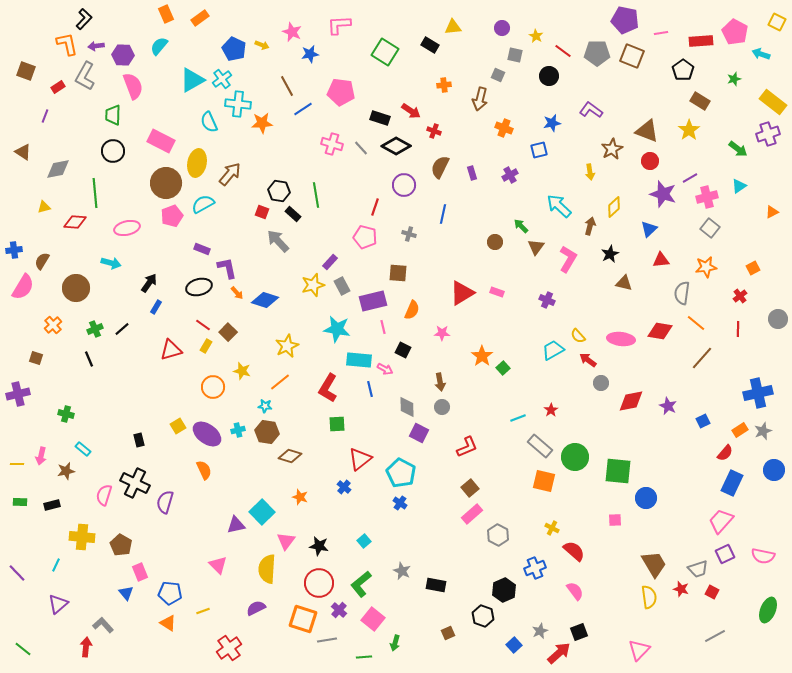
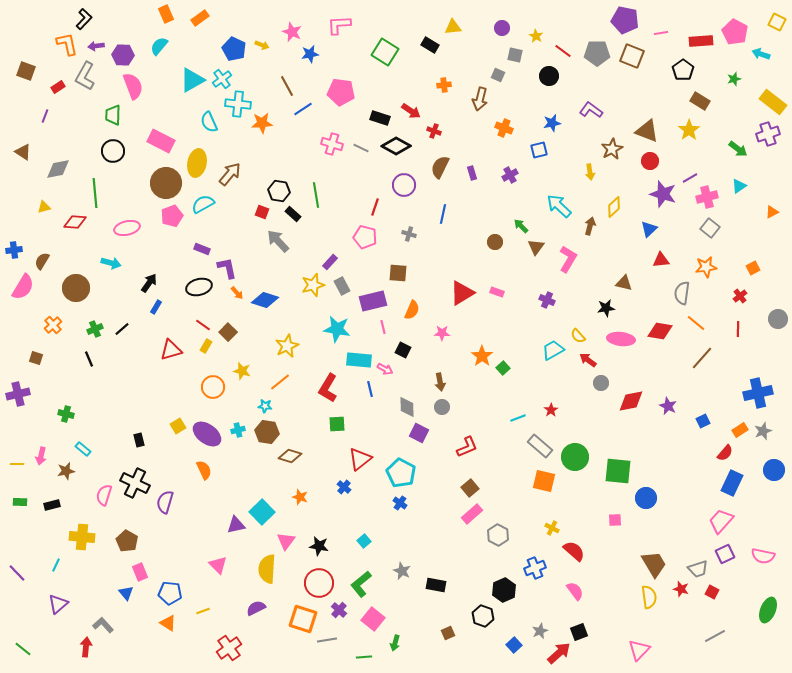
gray line at (361, 148): rotated 21 degrees counterclockwise
black star at (610, 254): moved 4 px left, 54 px down; rotated 18 degrees clockwise
brown pentagon at (121, 545): moved 6 px right, 4 px up
